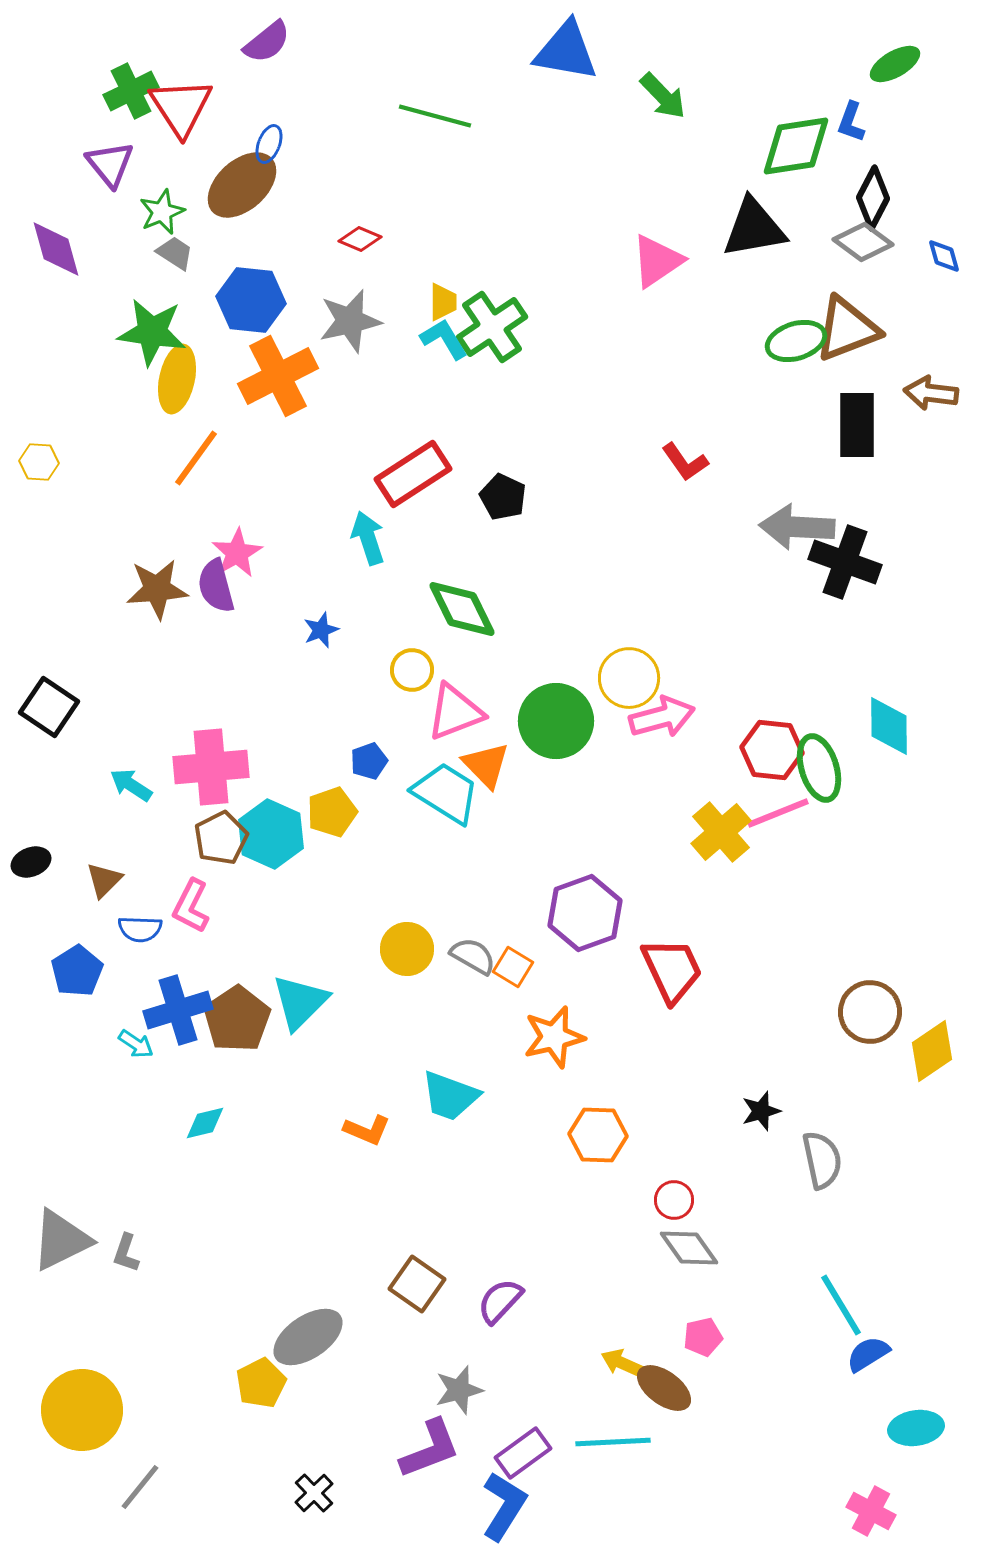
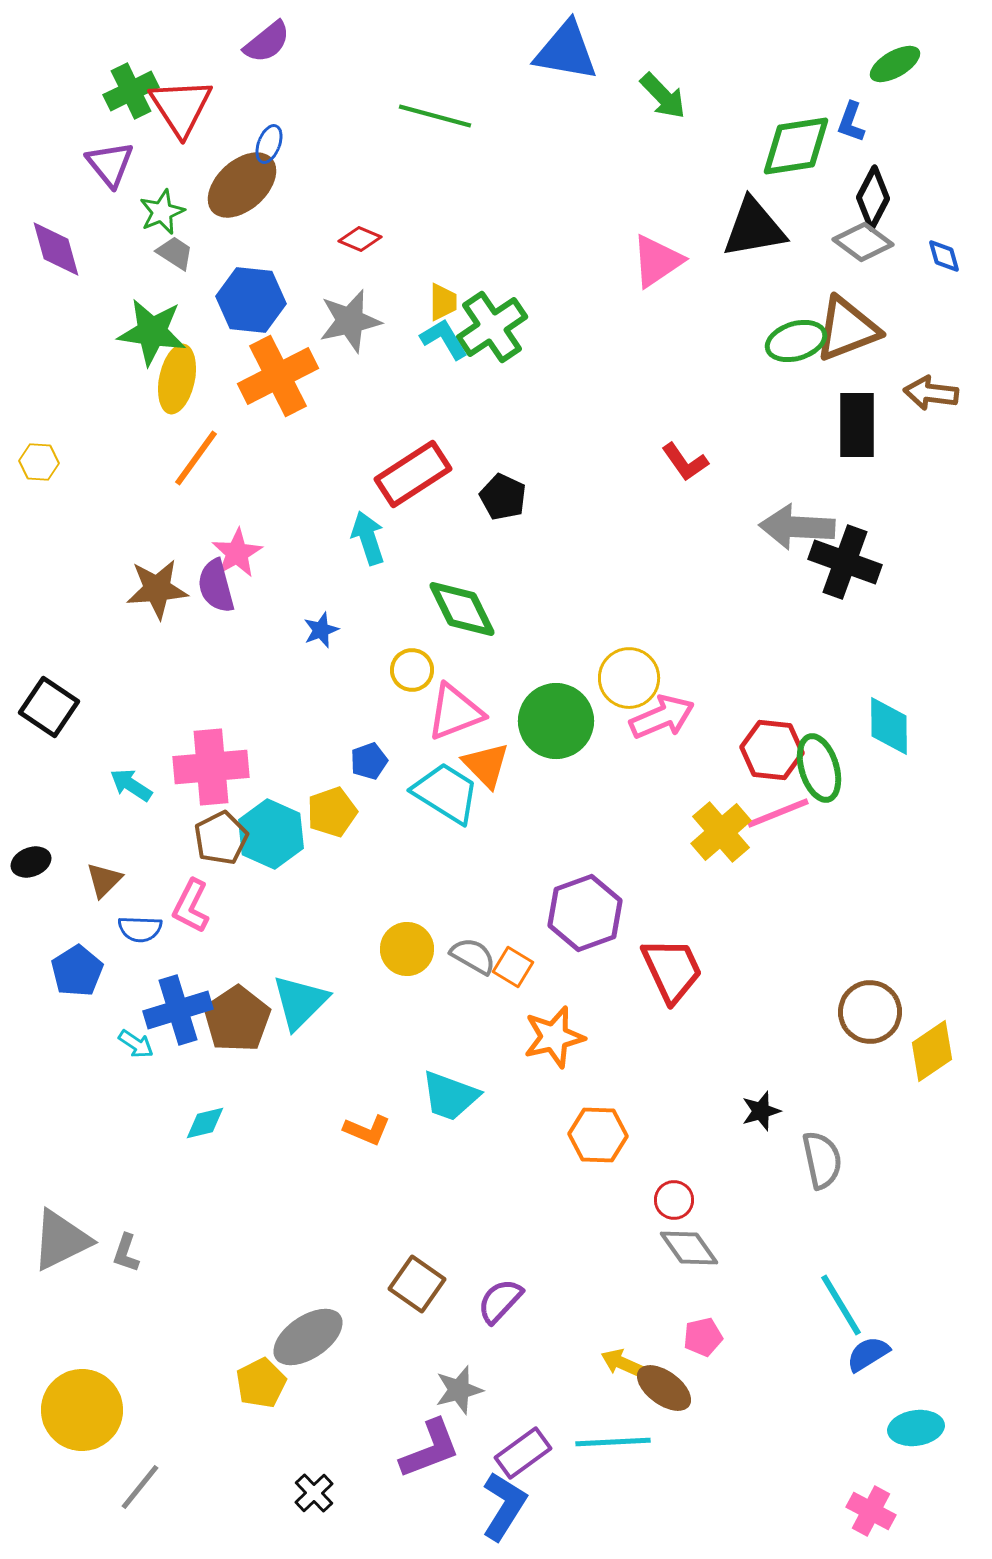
pink arrow at (662, 717): rotated 8 degrees counterclockwise
